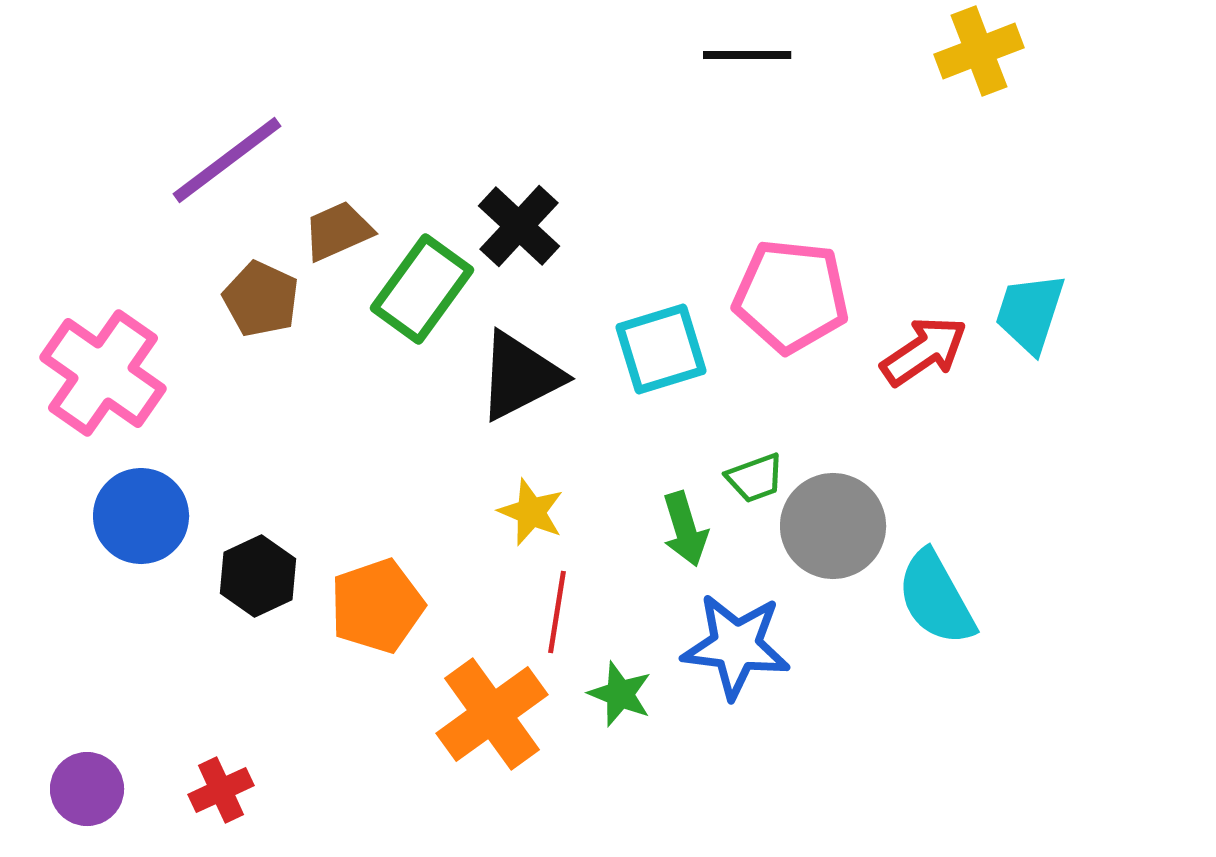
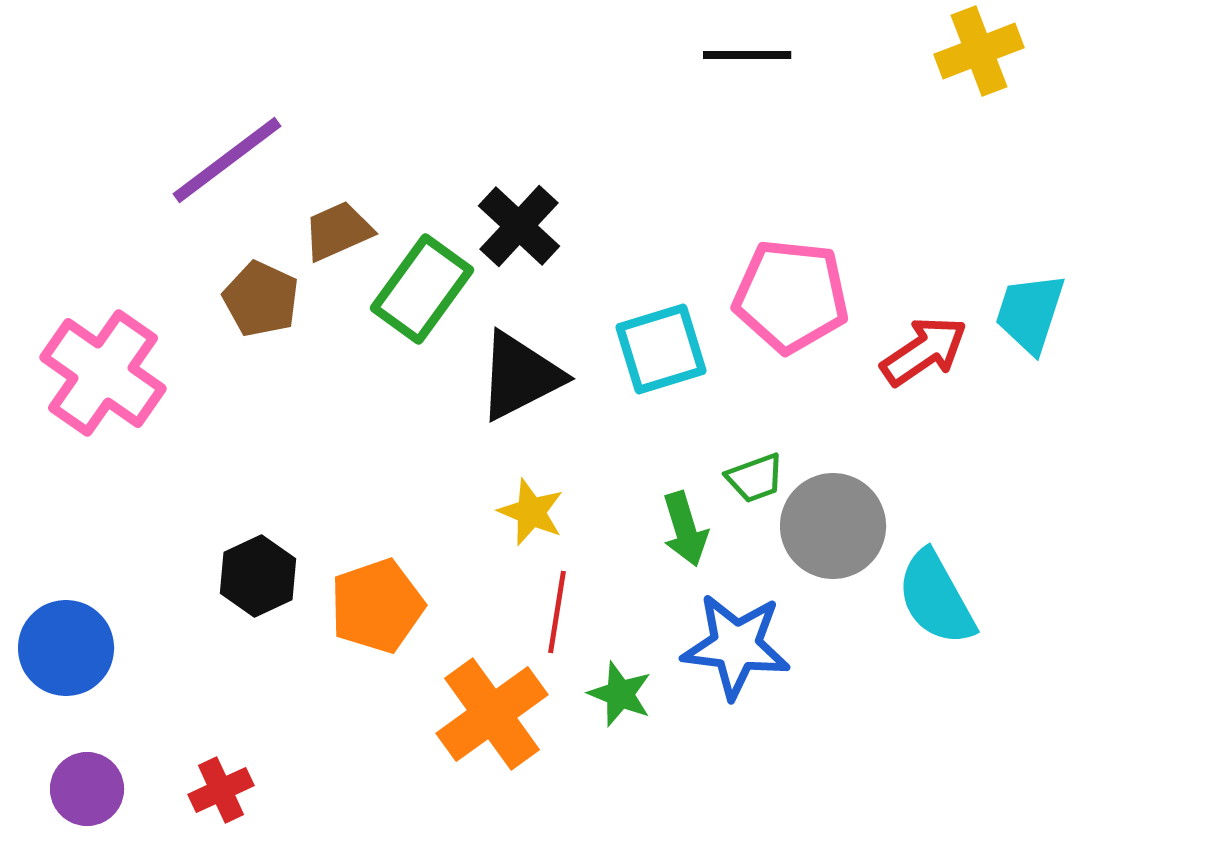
blue circle: moved 75 px left, 132 px down
